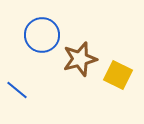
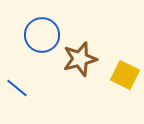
yellow square: moved 7 px right
blue line: moved 2 px up
